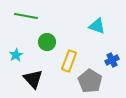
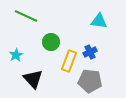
green line: rotated 15 degrees clockwise
cyan triangle: moved 2 px right, 5 px up; rotated 12 degrees counterclockwise
green circle: moved 4 px right
blue cross: moved 22 px left, 8 px up
gray pentagon: rotated 25 degrees counterclockwise
